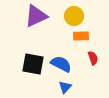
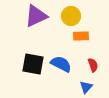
yellow circle: moved 3 px left
red semicircle: moved 7 px down
blue triangle: moved 21 px right
